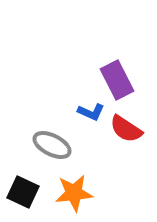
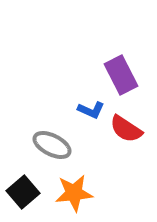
purple rectangle: moved 4 px right, 5 px up
blue L-shape: moved 2 px up
black square: rotated 24 degrees clockwise
